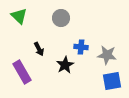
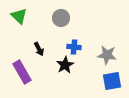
blue cross: moved 7 px left
